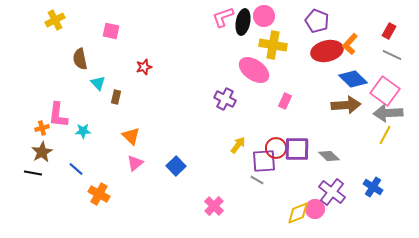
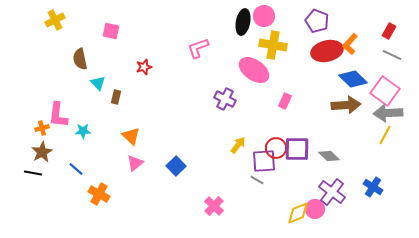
pink L-shape at (223, 17): moved 25 px left, 31 px down
